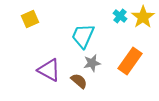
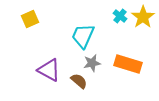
orange rectangle: moved 2 px left, 3 px down; rotated 72 degrees clockwise
